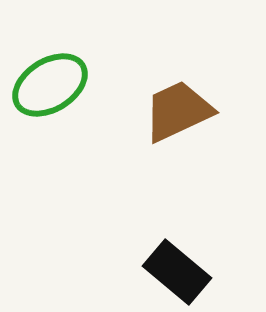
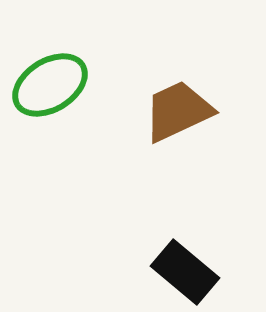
black rectangle: moved 8 px right
